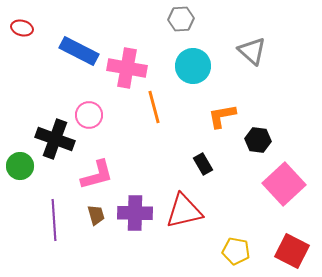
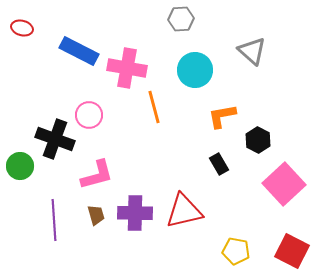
cyan circle: moved 2 px right, 4 px down
black hexagon: rotated 20 degrees clockwise
black rectangle: moved 16 px right
